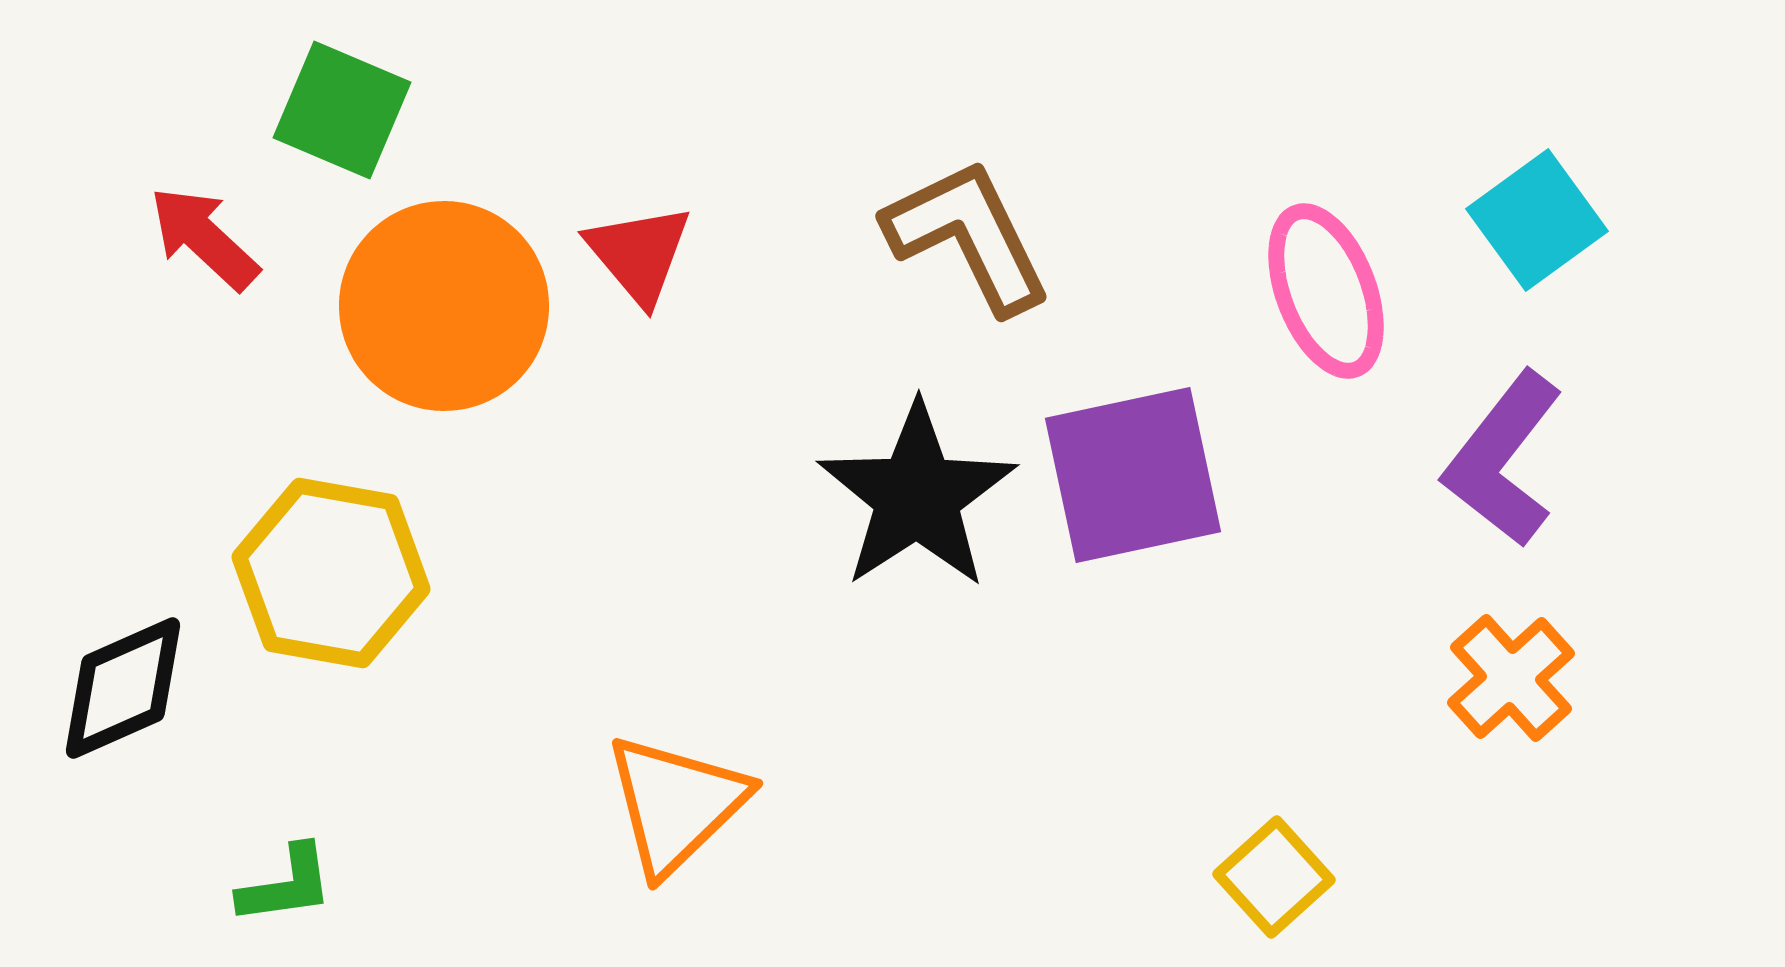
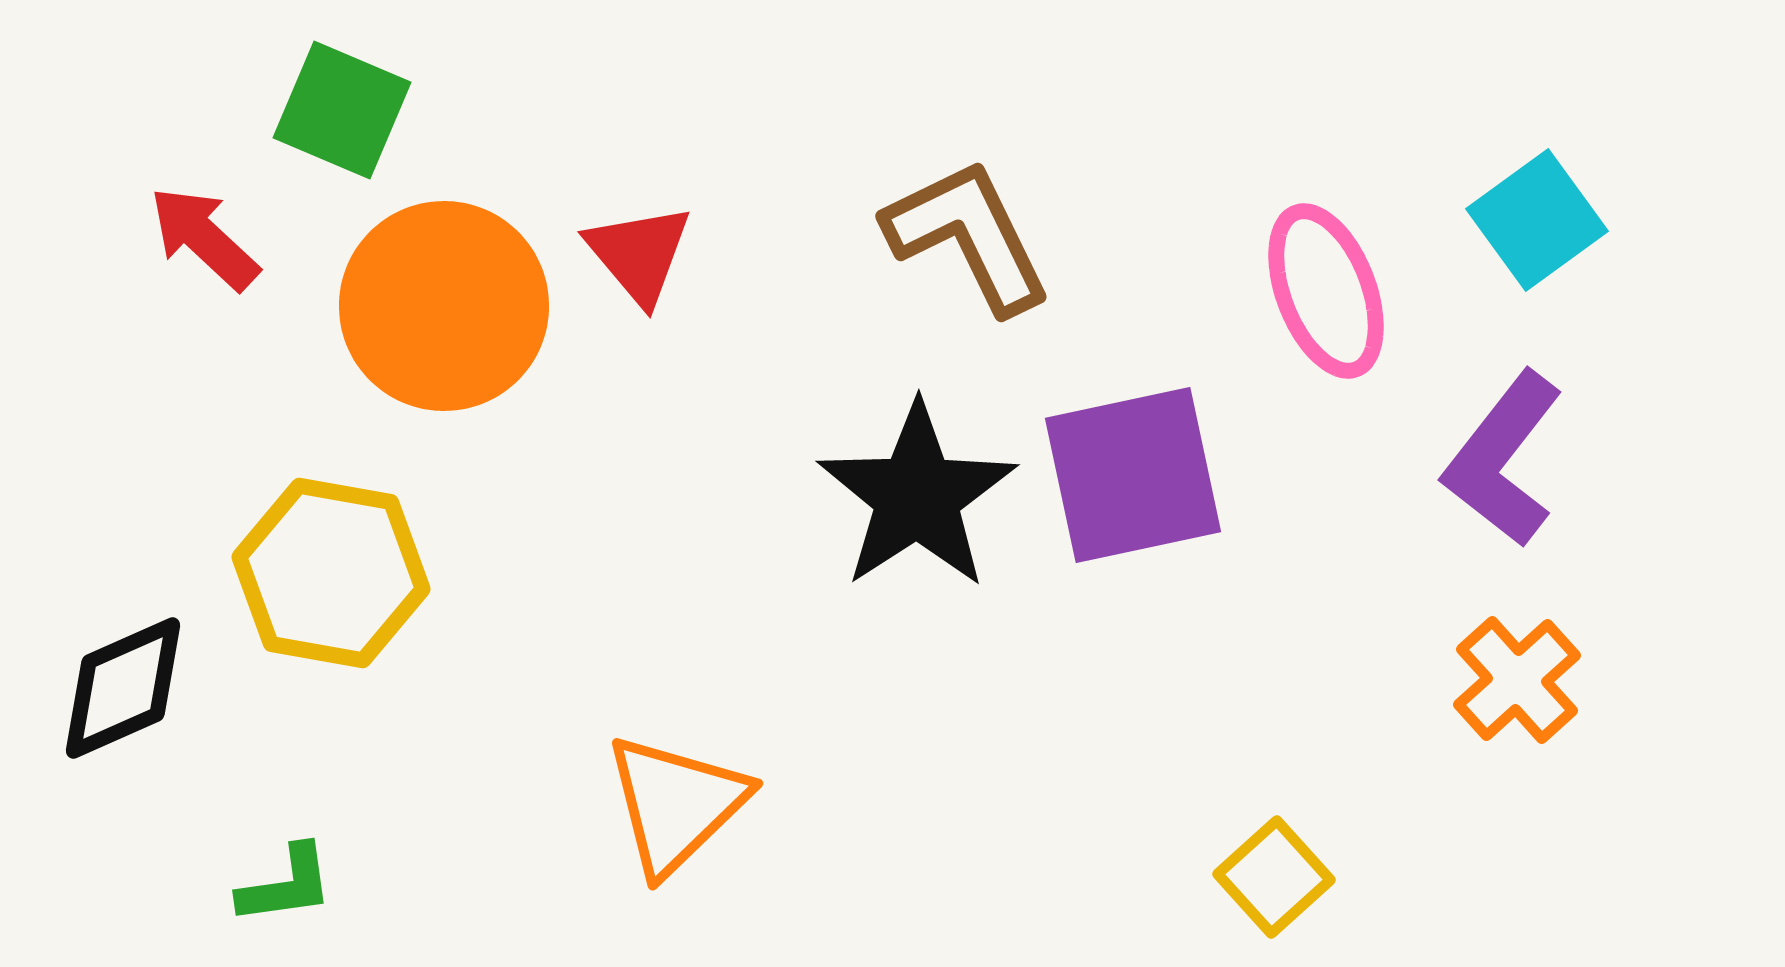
orange cross: moved 6 px right, 2 px down
